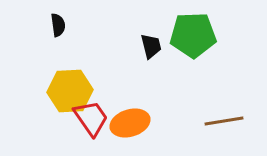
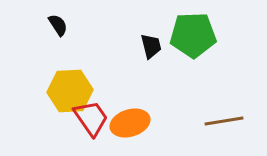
black semicircle: rotated 25 degrees counterclockwise
